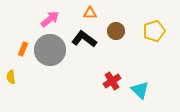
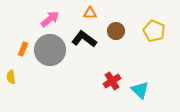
yellow pentagon: rotated 30 degrees counterclockwise
